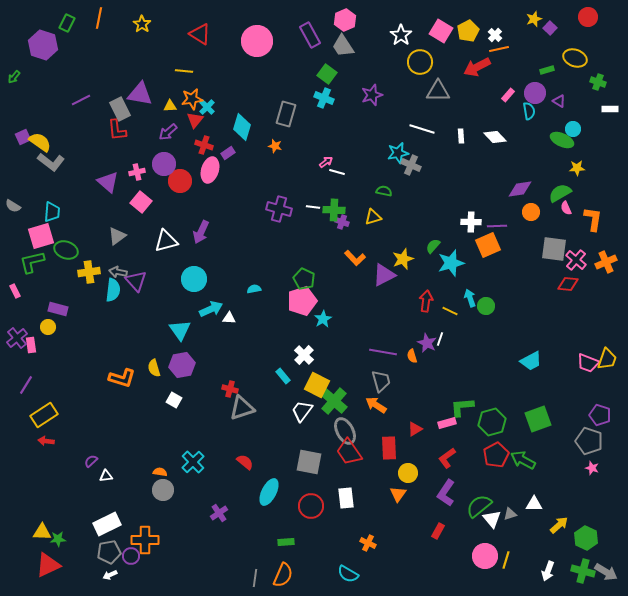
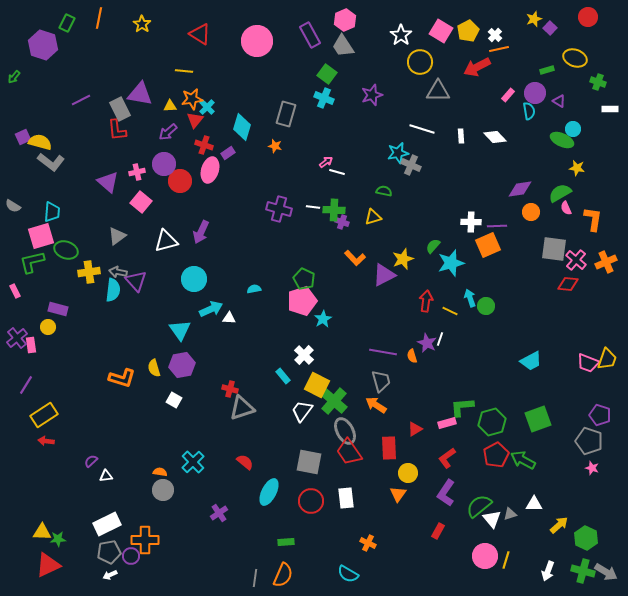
yellow semicircle at (40, 142): rotated 20 degrees counterclockwise
yellow star at (577, 168): rotated 14 degrees clockwise
red circle at (311, 506): moved 5 px up
